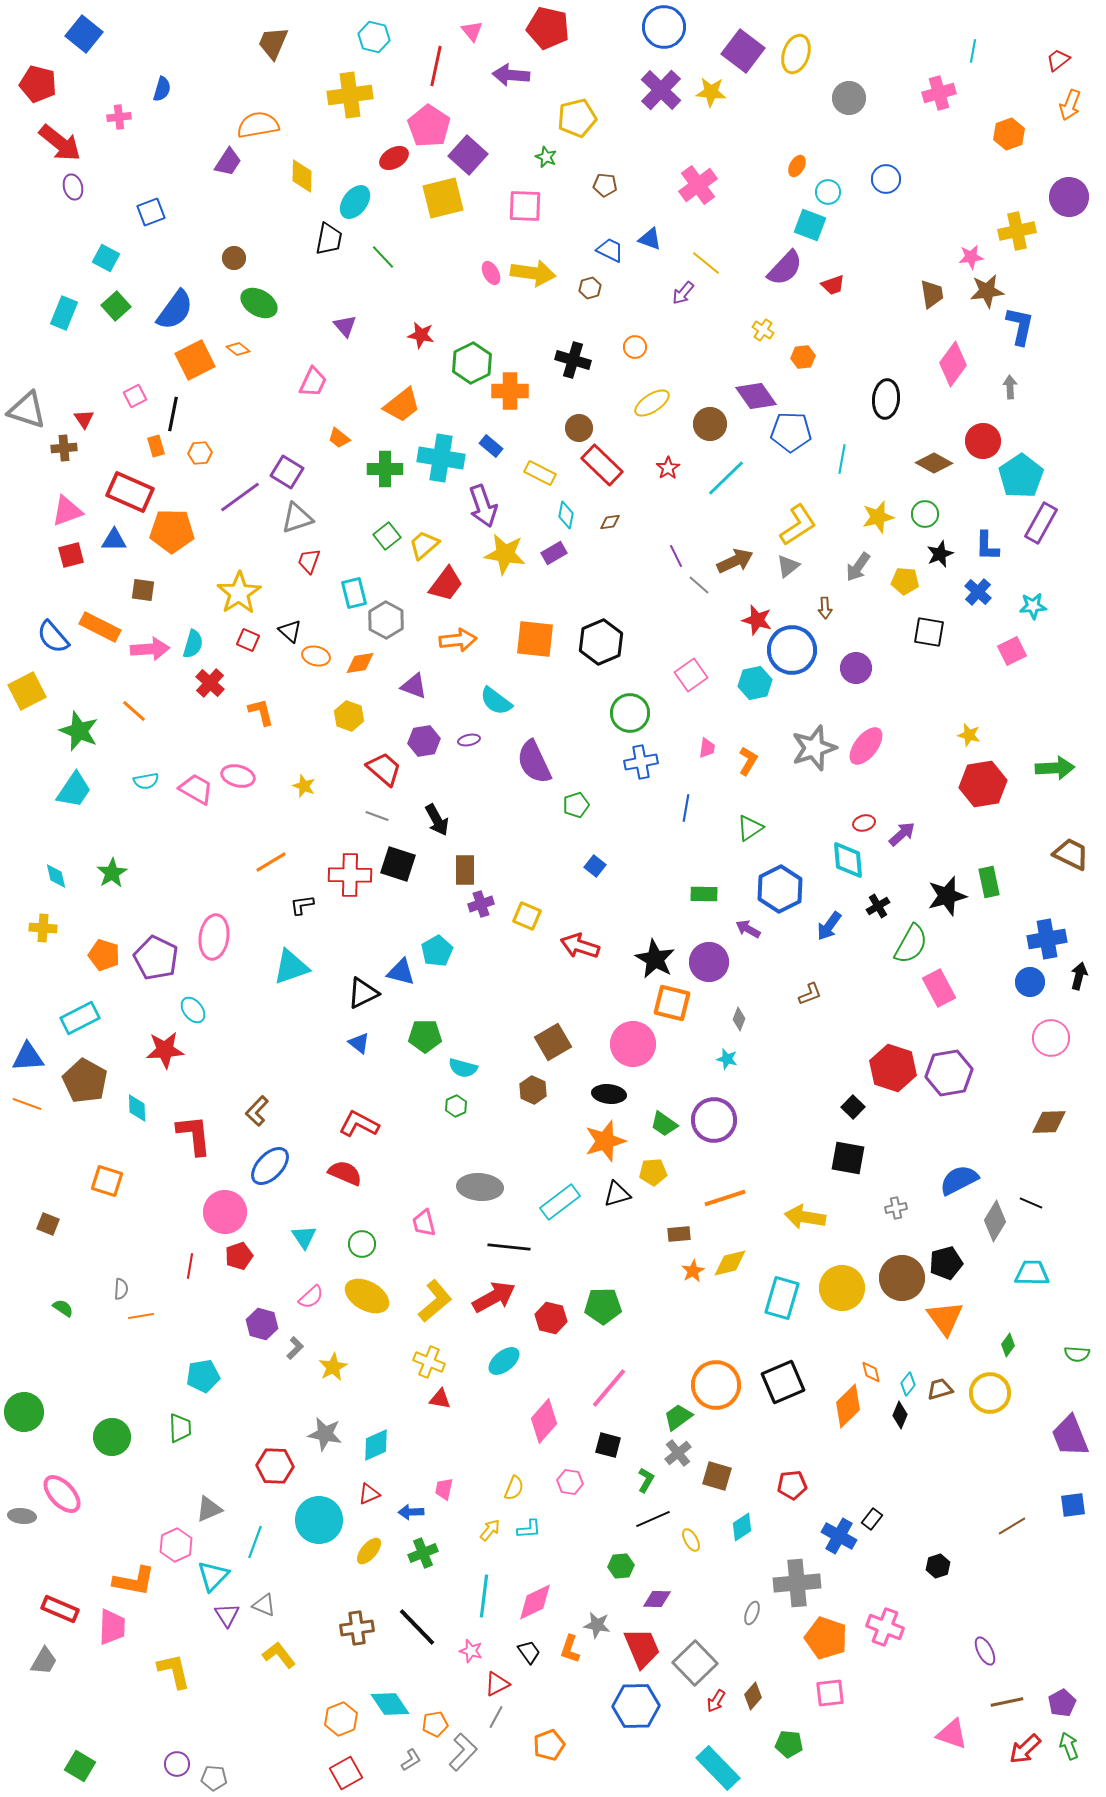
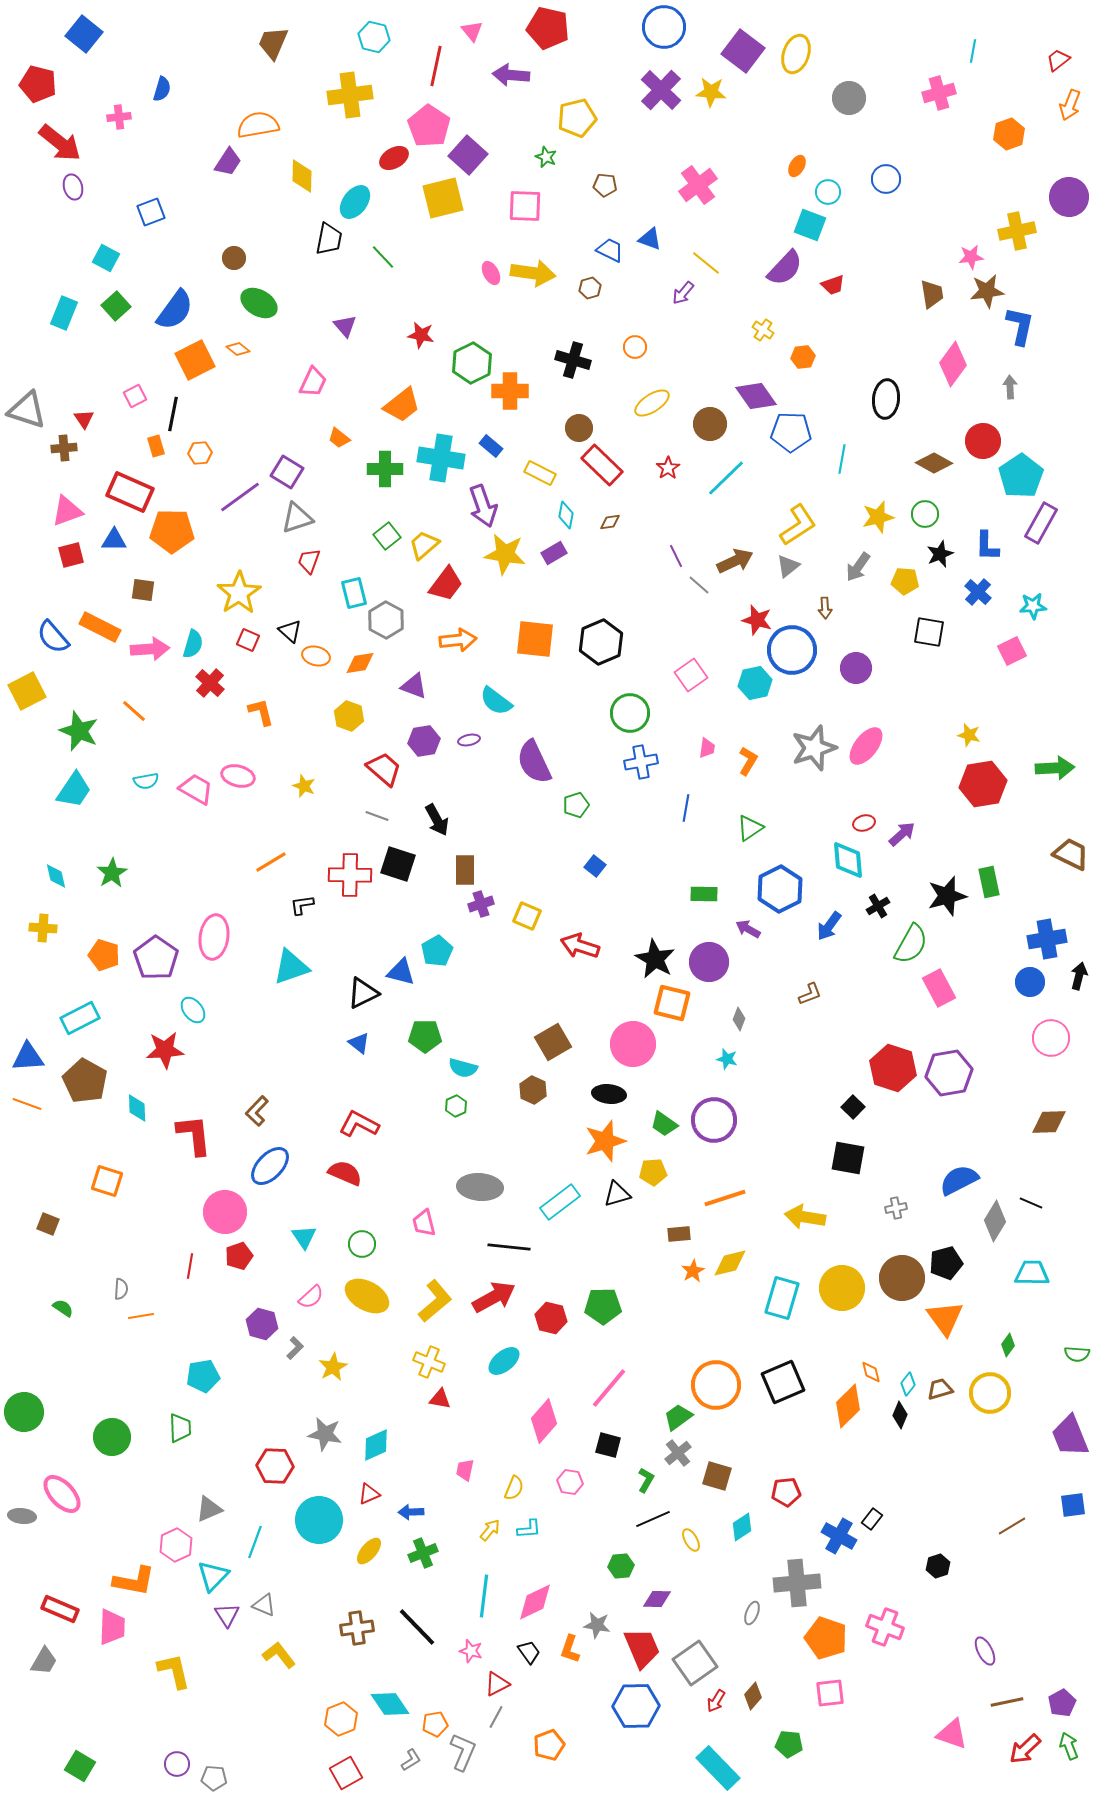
purple pentagon at (156, 958): rotated 9 degrees clockwise
red pentagon at (792, 1485): moved 6 px left, 7 px down
pink trapezoid at (444, 1489): moved 21 px right, 19 px up
gray square at (695, 1663): rotated 9 degrees clockwise
gray L-shape at (463, 1752): rotated 21 degrees counterclockwise
